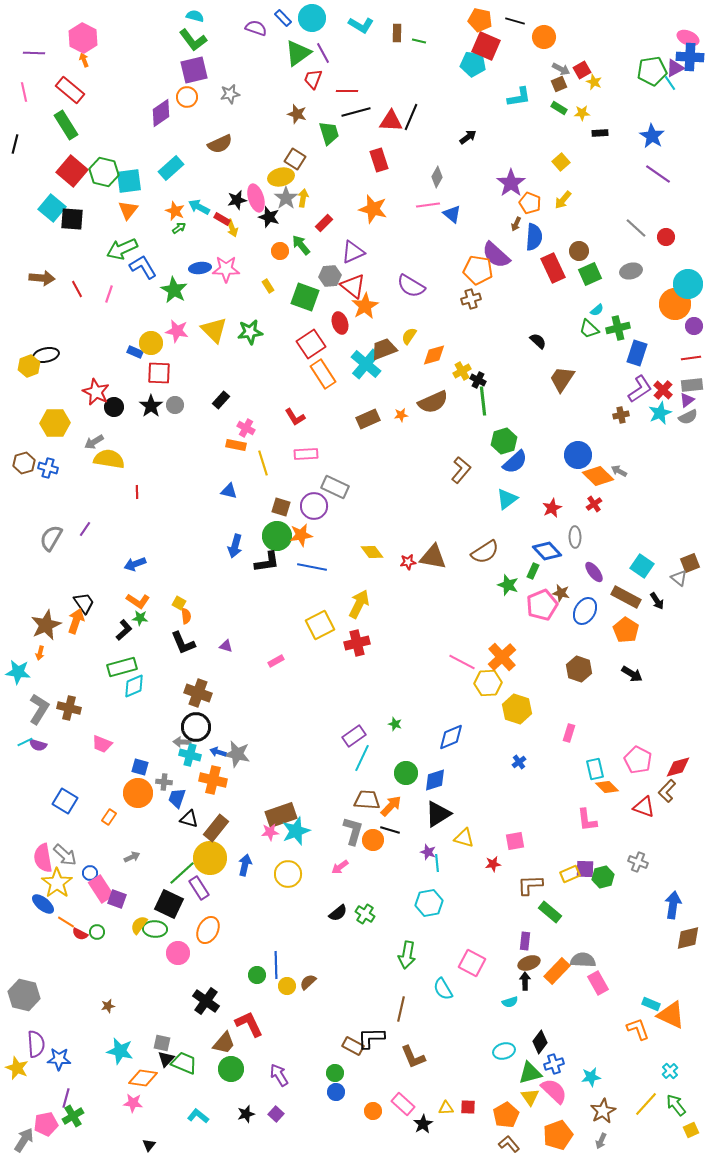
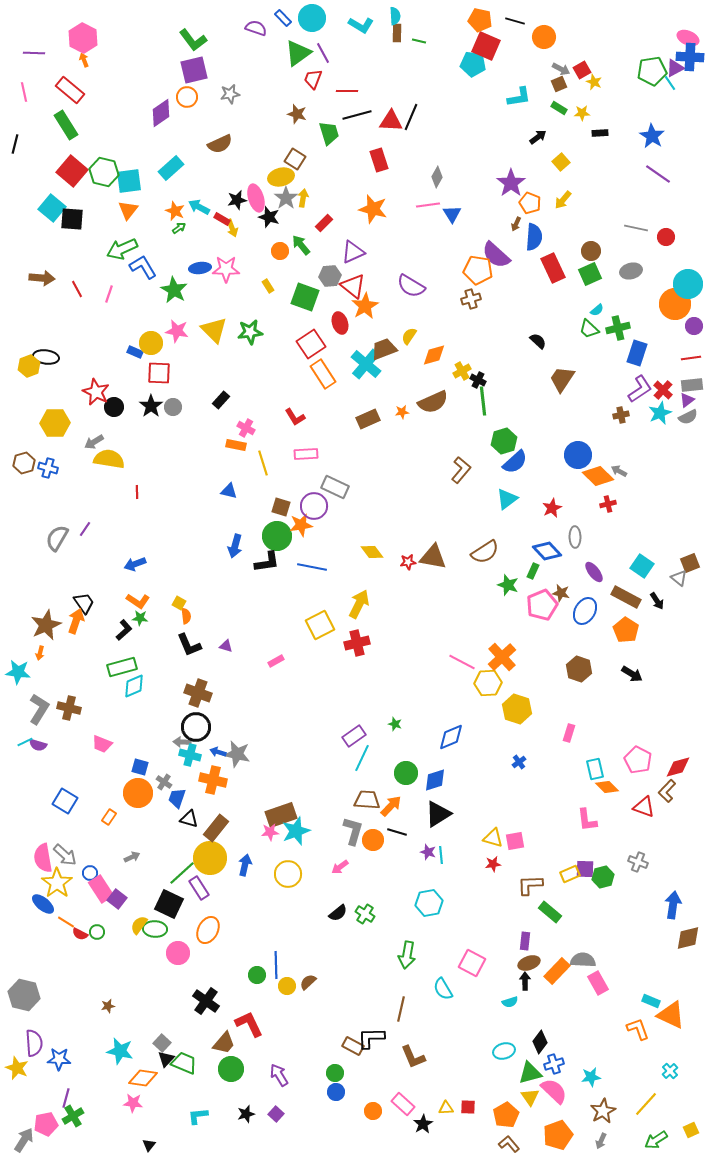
cyan semicircle at (195, 16): moved 200 px right; rotated 72 degrees clockwise
black line at (356, 112): moved 1 px right, 3 px down
black arrow at (468, 137): moved 70 px right
blue triangle at (452, 214): rotated 18 degrees clockwise
gray line at (636, 228): rotated 30 degrees counterclockwise
brown circle at (579, 251): moved 12 px right
black ellipse at (46, 355): moved 2 px down; rotated 20 degrees clockwise
gray circle at (175, 405): moved 2 px left, 2 px down
orange star at (401, 415): moved 1 px right, 3 px up
red cross at (594, 504): moved 14 px right; rotated 21 degrees clockwise
orange star at (301, 535): moved 10 px up
gray semicircle at (51, 538): moved 6 px right
black L-shape at (183, 643): moved 6 px right, 2 px down
gray cross at (164, 782): rotated 28 degrees clockwise
black line at (390, 830): moved 7 px right, 2 px down
yellow triangle at (464, 838): moved 29 px right
cyan line at (437, 863): moved 4 px right, 8 px up
purple square at (117, 899): rotated 18 degrees clockwise
cyan rectangle at (651, 1004): moved 3 px up
gray square at (162, 1043): rotated 30 degrees clockwise
purple semicircle at (36, 1044): moved 2 px left, 1 px up
green arrow at (676, 1105): moved 20 px left, 35 px down; rotated 85 degrees counterclockwise
cyan L-shape at (198, 1116): rotated 45 degrees counterclockwise
